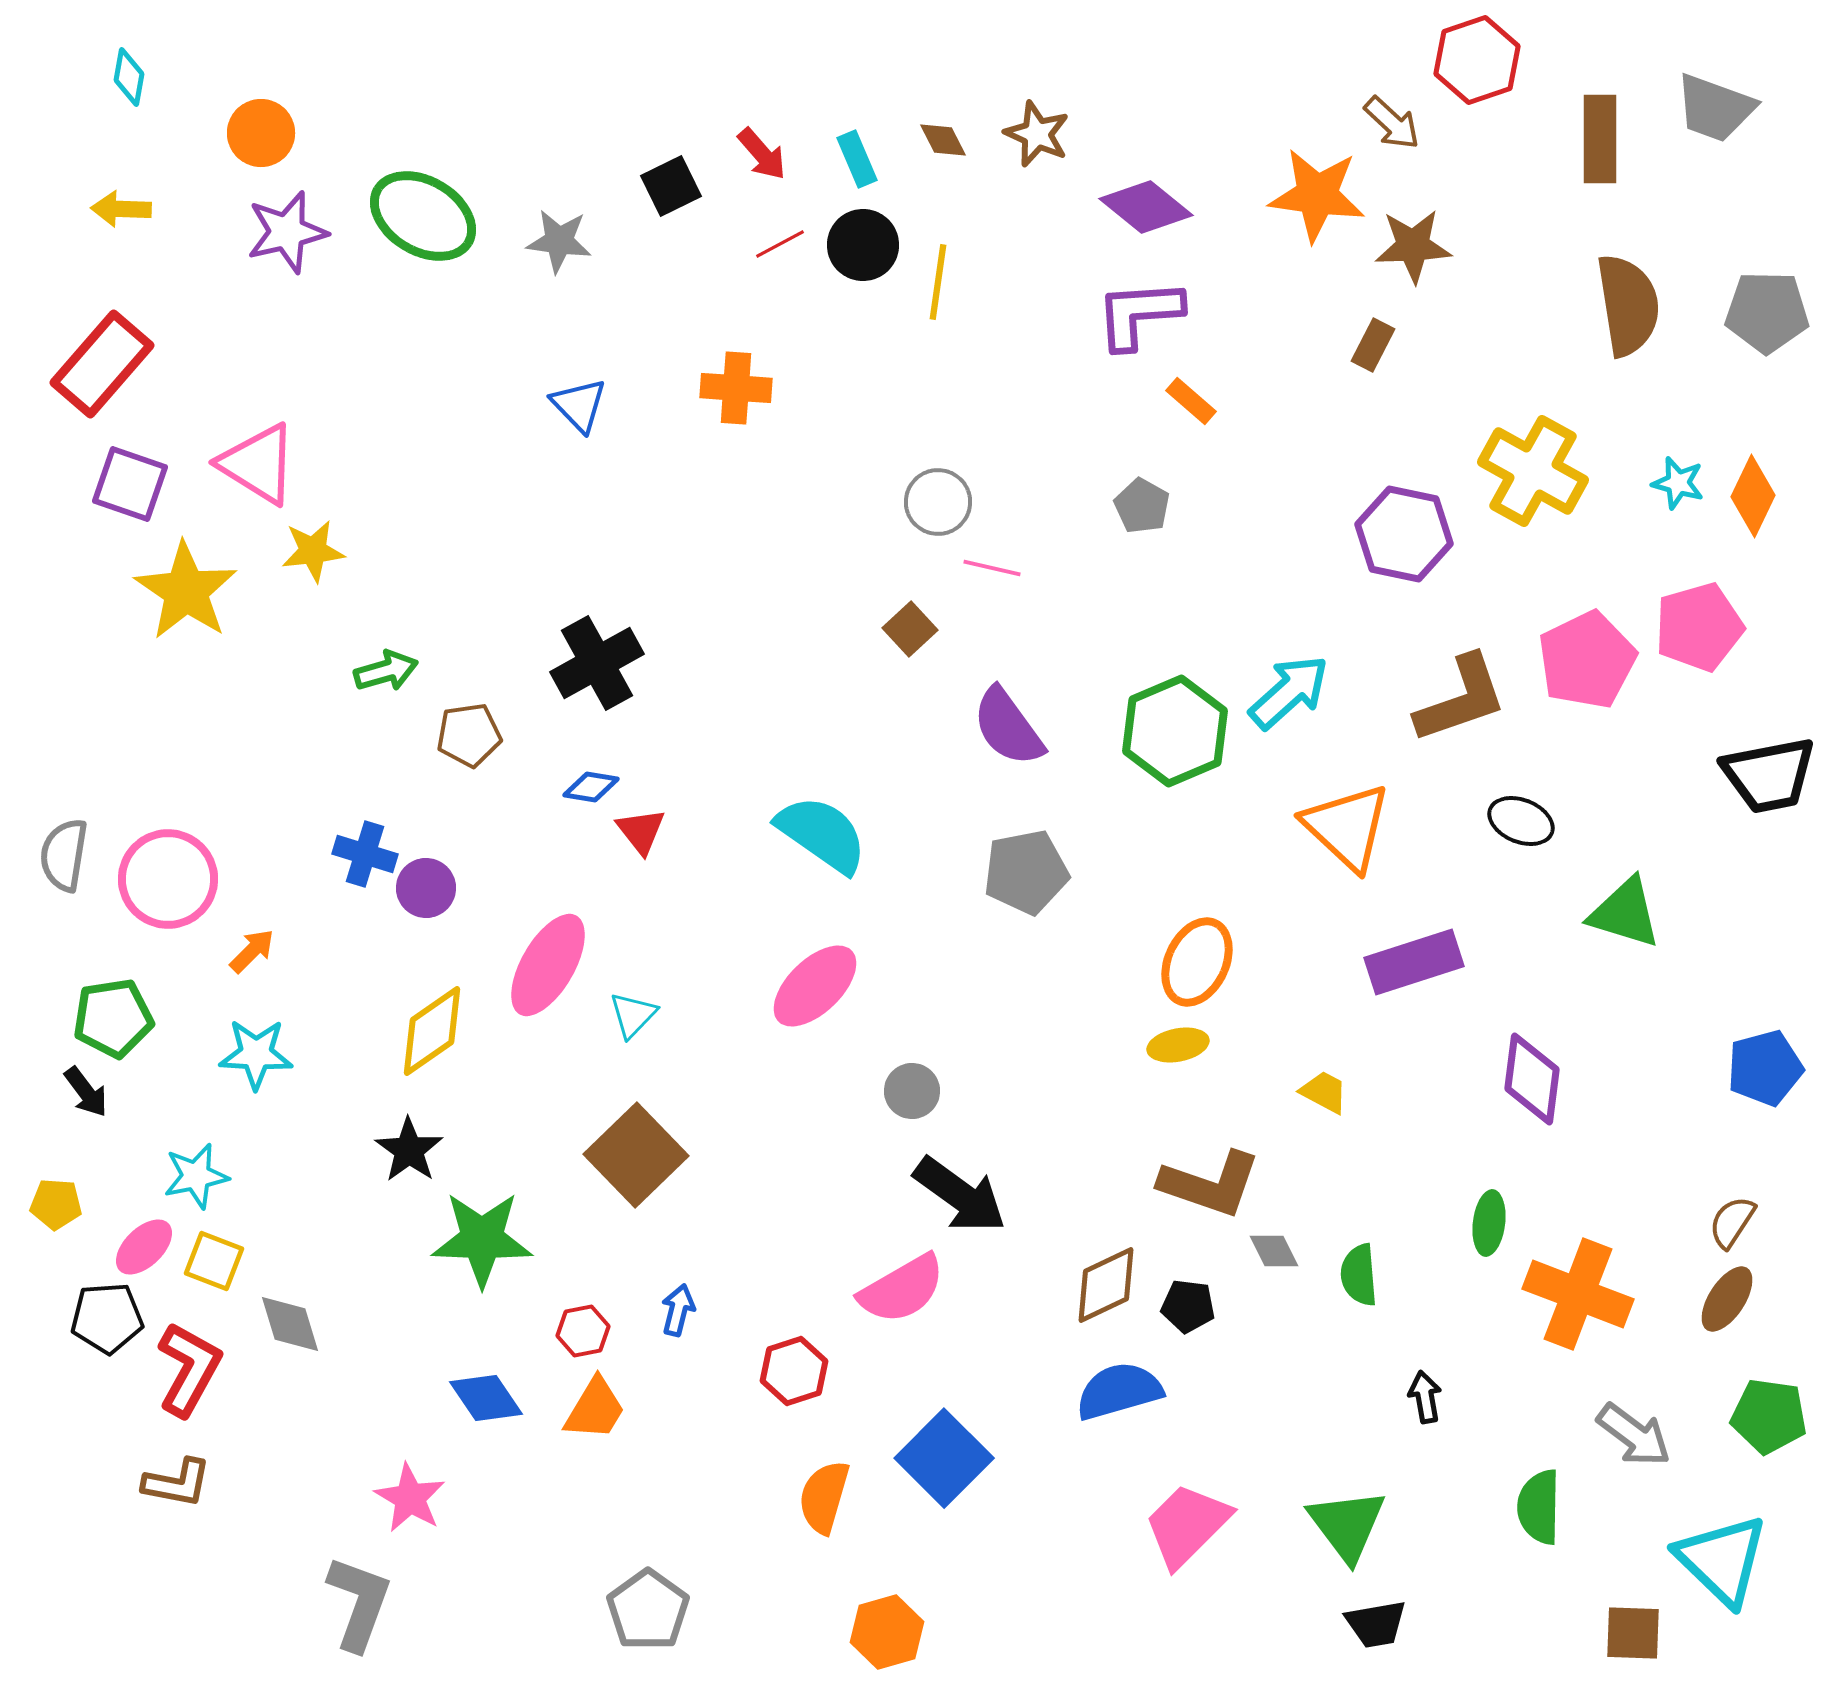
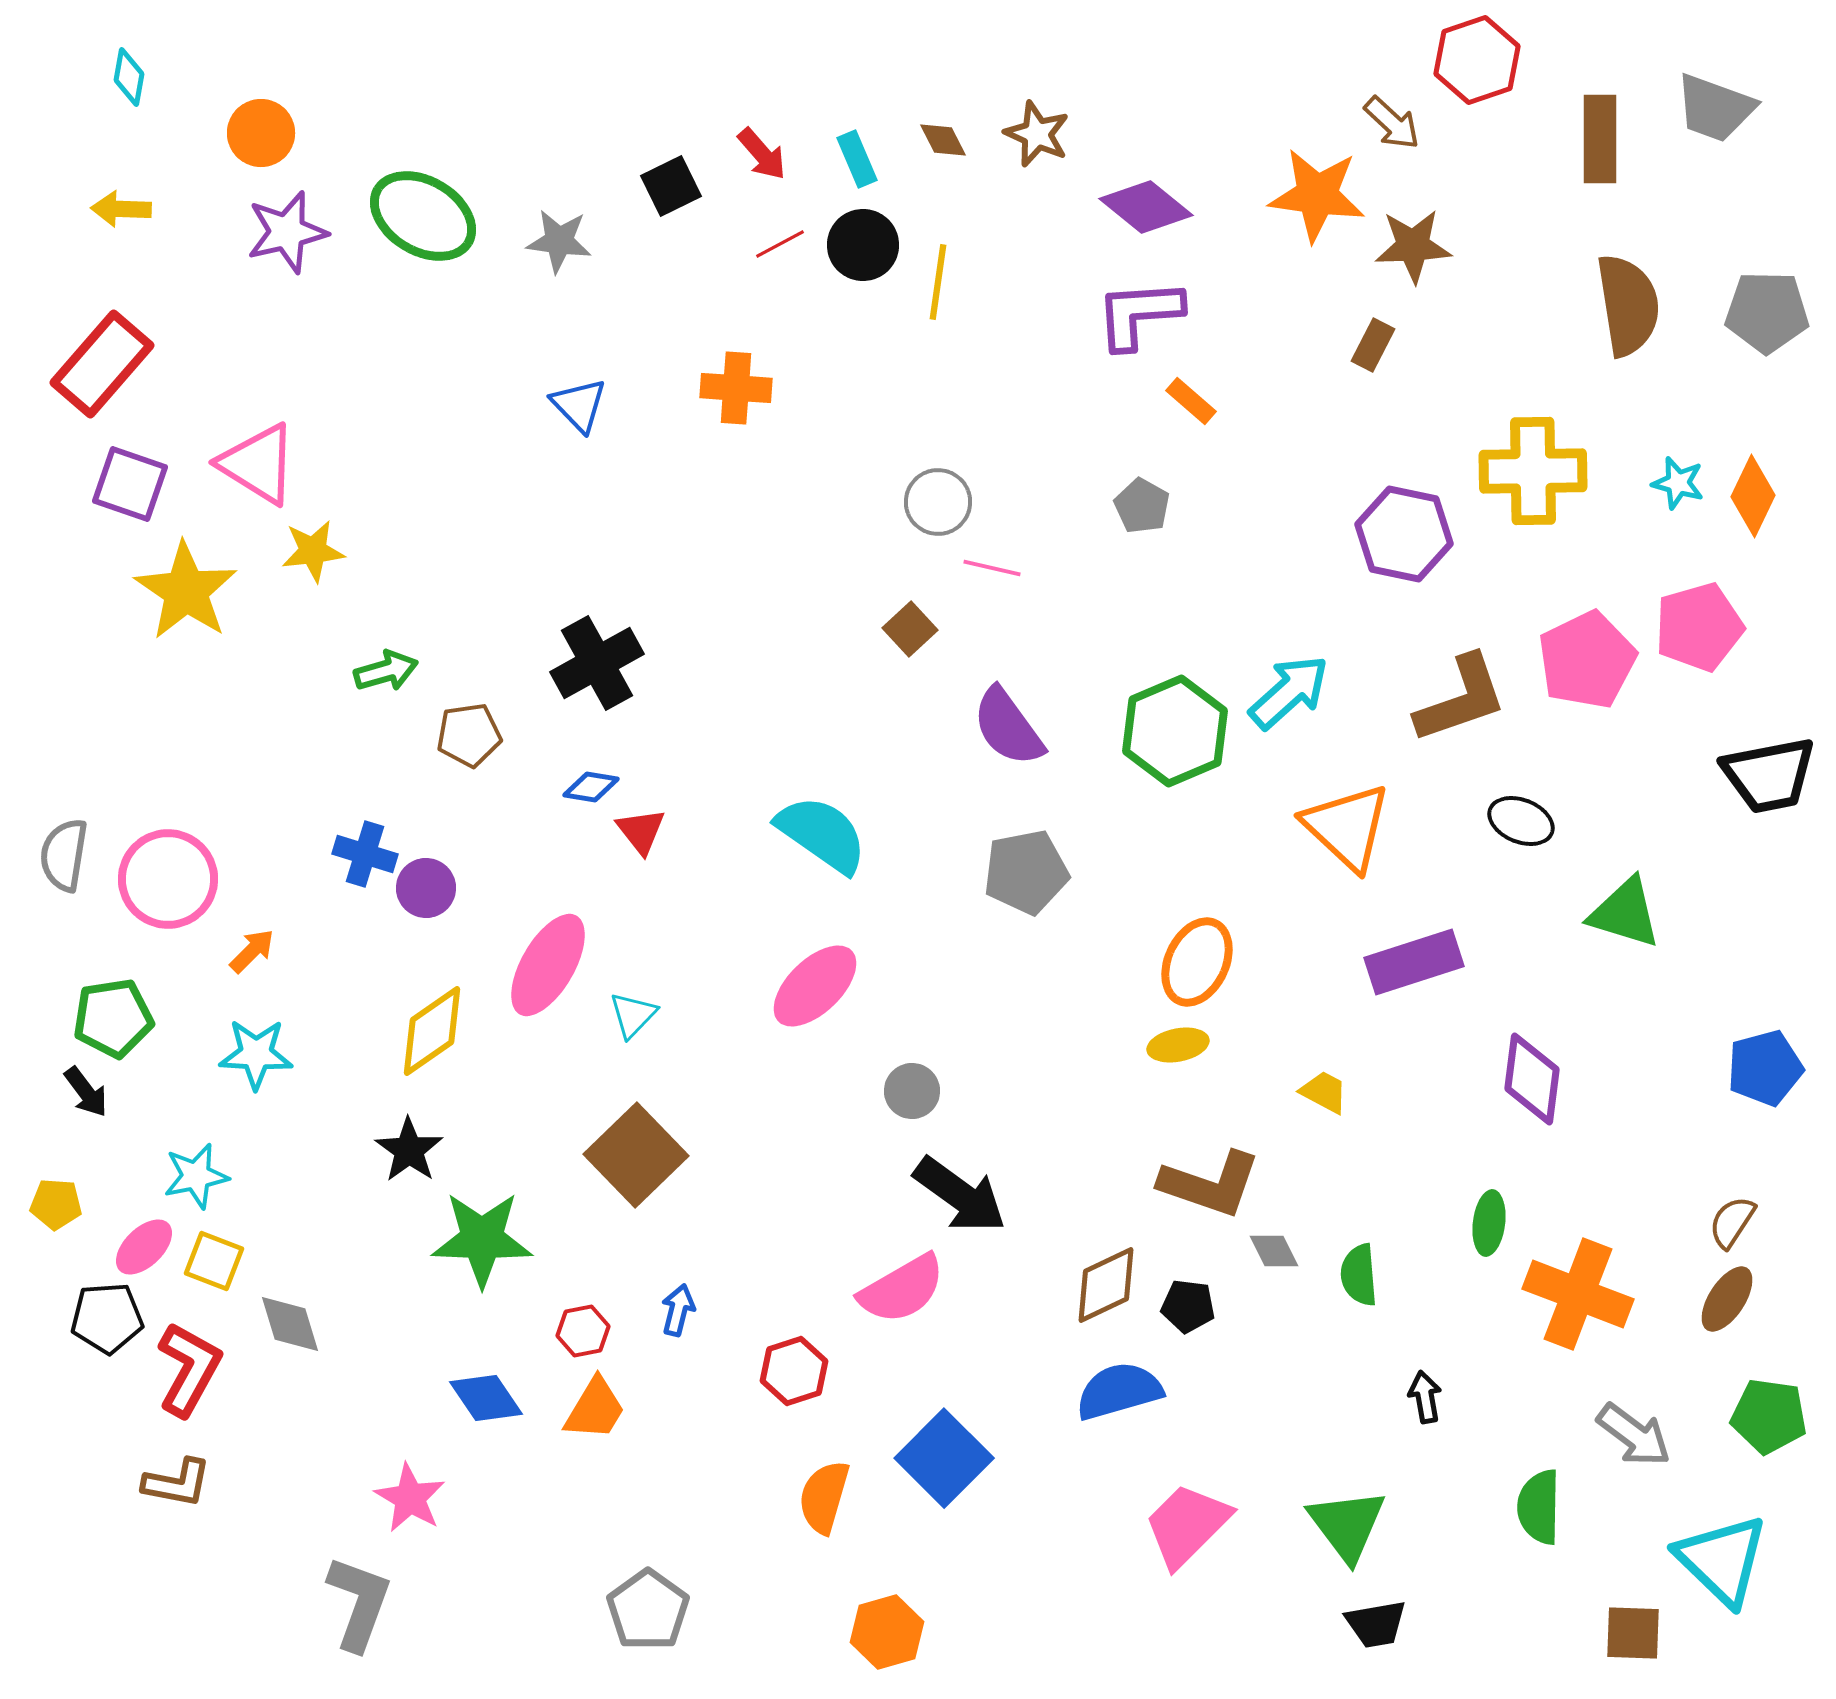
yellow cross at (1533, 471): rotated 30 degrees counterclockwise
